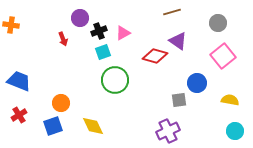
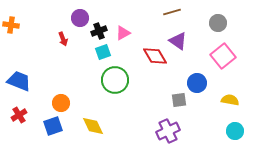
red diamond: rotated 45 degrees clockwise
